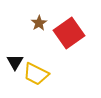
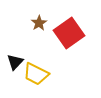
black triangle: rotated 12 degrees clockwise
